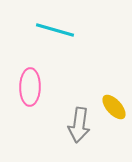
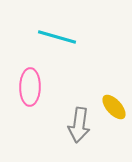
cyan line: moved 2 px right, 7 px down
